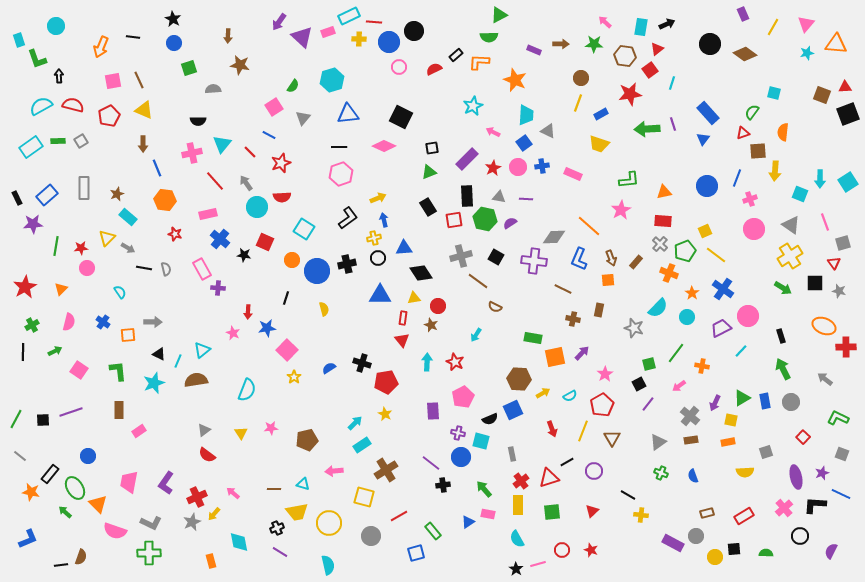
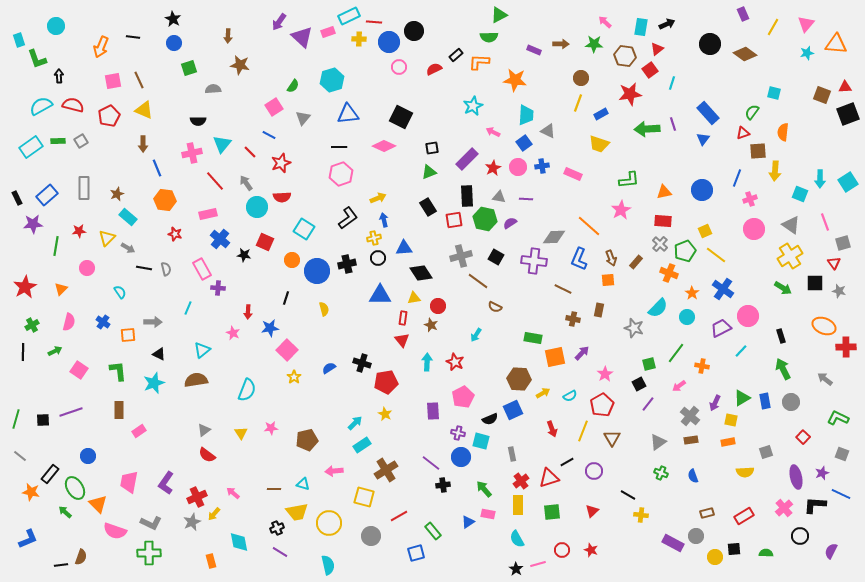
orange star at (515, 80): rotated 15 degrees counterclockwise
blue circle at (707, 186): moved 5 px left, 4 px down
red star at (81, 248): moved 2 px left, 17 px up
blue star at (267, 328): moved 3 px right
cyan line at (178, 361): moved 10 px right, 53 px up
green line at (16, 419): rotated 12 degrees counterclockwise
